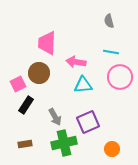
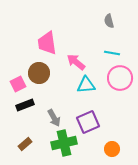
pink trapezoid: rotated 10 degrees counterclockwise
cyan line: moved 1 px right, 1 px down
pink arrow: rotated 30 degrees clockwise
pink circle: moved 1 px down
cyan triangle: moved 3 px right
black rectangle: moved 1 px left; rotated 36 degrees clockwise
gray arrow: moved 1 px left, 1 px down
brown rectangle: rotated 32 degrees counterclockwise
